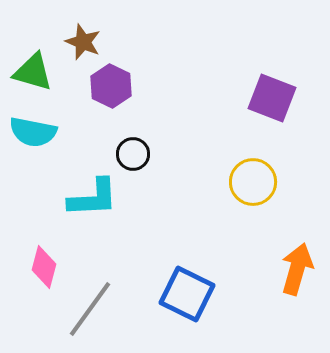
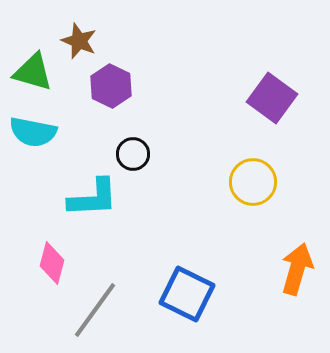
brown star: moved 4 px left, 1 px up
purple square: rotated 15 degrees clockwise
pink diamond: moved 8 px right, 4 px up
gray line: moved 5 px right, 1 px down
